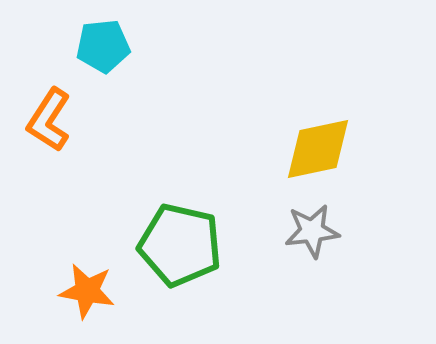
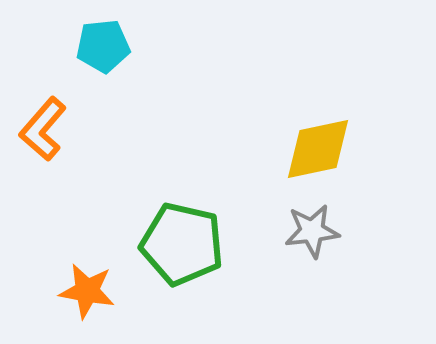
orange L-shape: moved 6 px left, 9 px down; rotated 8 degrees clockwise
green pentagon: moved 2 px right, 1 px up
